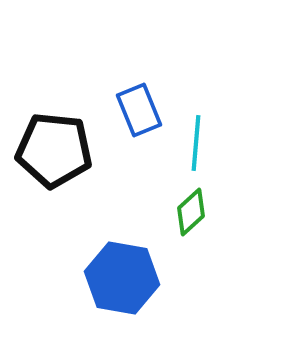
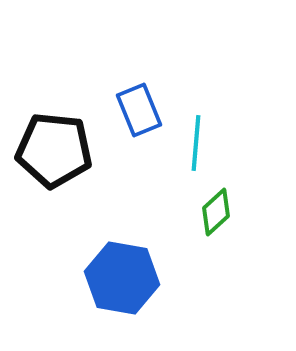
green diamond: moved 25 px right
